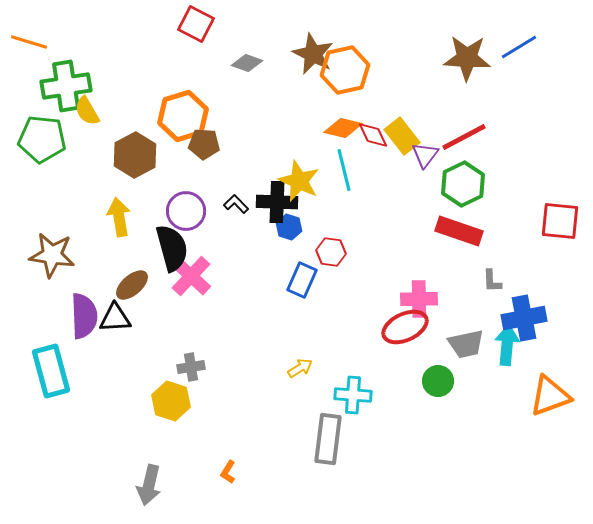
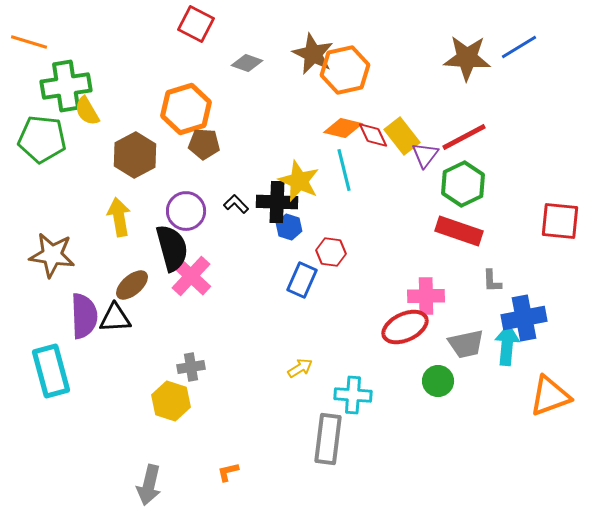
orange hexagon at (183, 116): moved 3 px right, 7 px up
pink cross at (419, 299): moved 7 px right, 3 px up
orange L-shape at (228, 472): rotated 45 degrees clockwise
